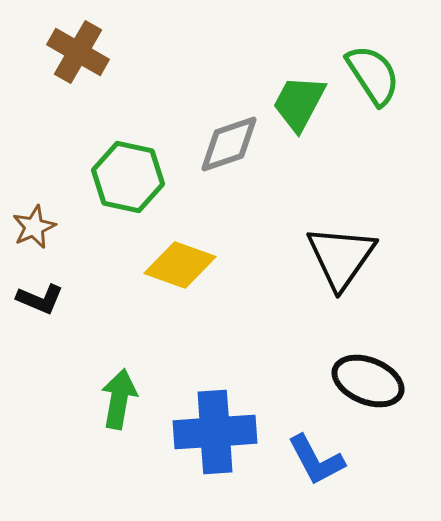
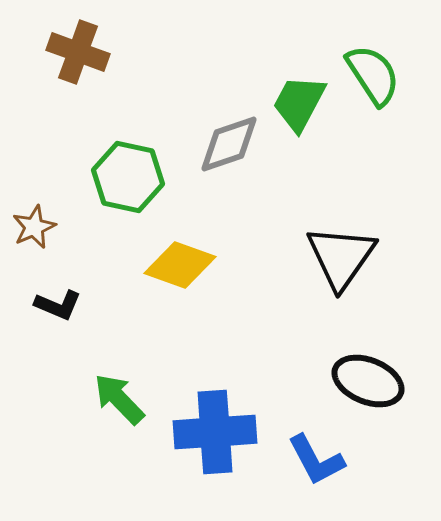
brown cross: rotated 10 degrees counterclockwise
black L-shape: moved 18 px right, 6 px down
green arrow: rotated 54 degrees counterclockwise
